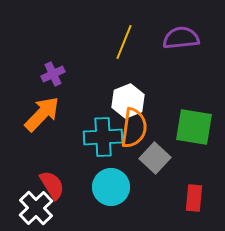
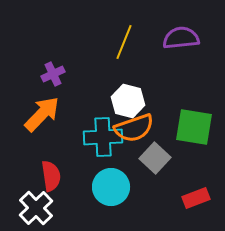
white hexagon: rotated 24 degrees counterclockwise
orange semicircle: rotated 63 degrees clockwise
red semicircle: moved 1 px left, 9 px up; rotated 24 degrees clockwise
red rectangle: moved 2 px right; rotated 64 degrees clockwise
